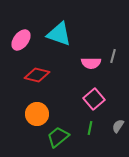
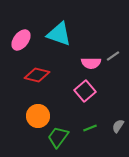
gray line: rotated 40 degrees clockwise
pink square: moved 9 px left, 8 px up
orange circle: moved 1 px right, 2 px down
green line: rotated 56 degrees clockwise
green trapezoid: rotated 15 degrees counterclockwise
